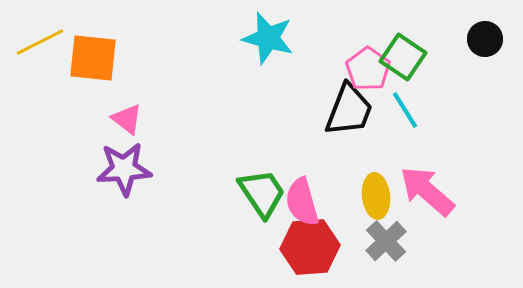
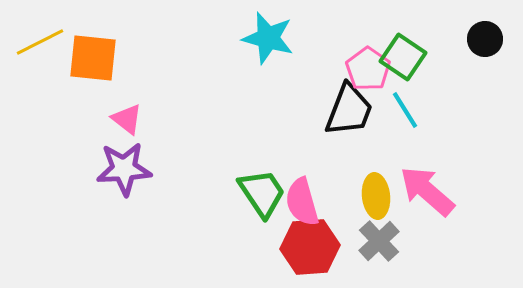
gray cross: moved 7 px left
